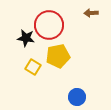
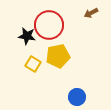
brown arrow: rotated 24 degrees counterclockwise
black star: moved 1 px right, 2 px up
yellow square: moved 3 px up
